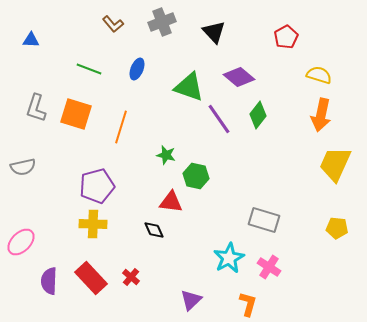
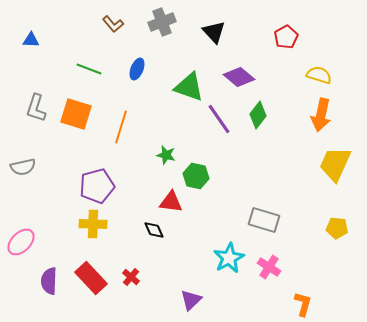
orange L-shape: moved 55 px right
